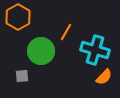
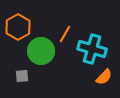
orange hexagon: moved 10 px down
orange line: moved 1 px left, 2 px down
cyan cross: moved 3 px left, 1 px up
